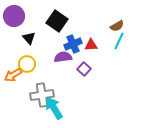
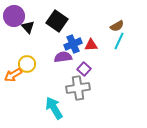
black triangle: moved 1 px left, 11 px up
gray cross: moved 36 px right, 7 px up
